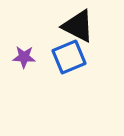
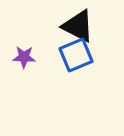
blue square: moved 7 px right, 2 px up
